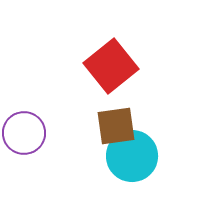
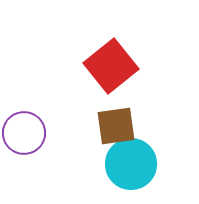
cyan circle: moved 1 px left, 8 px down
